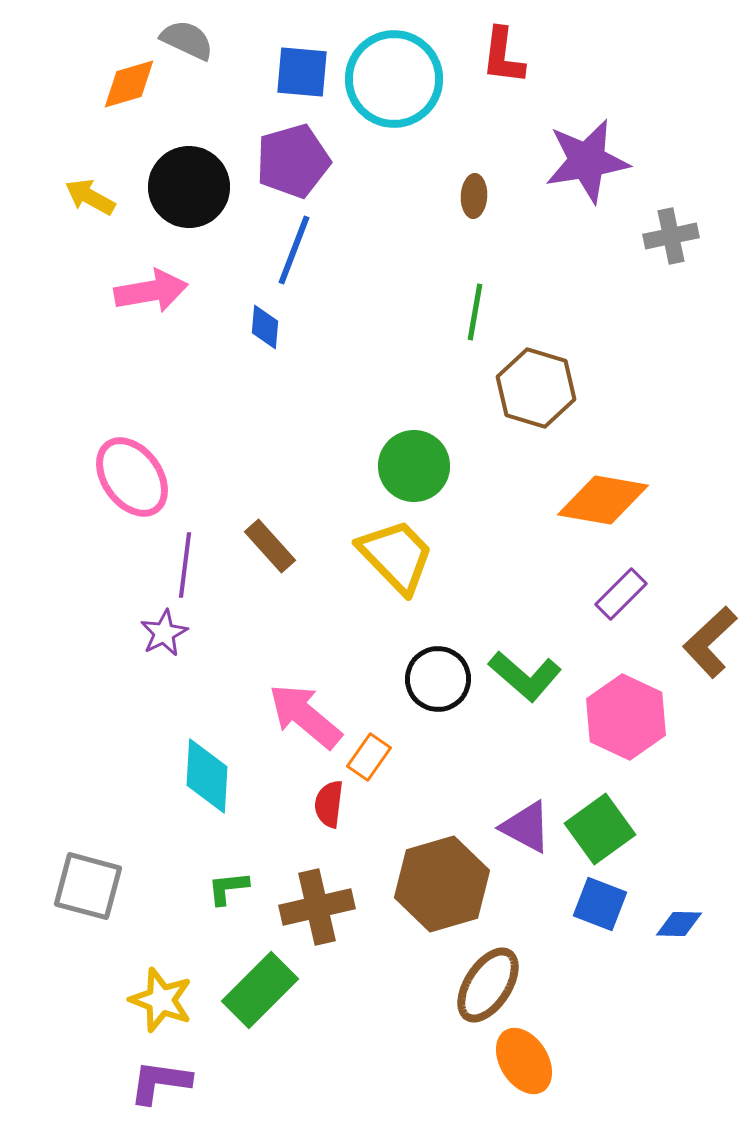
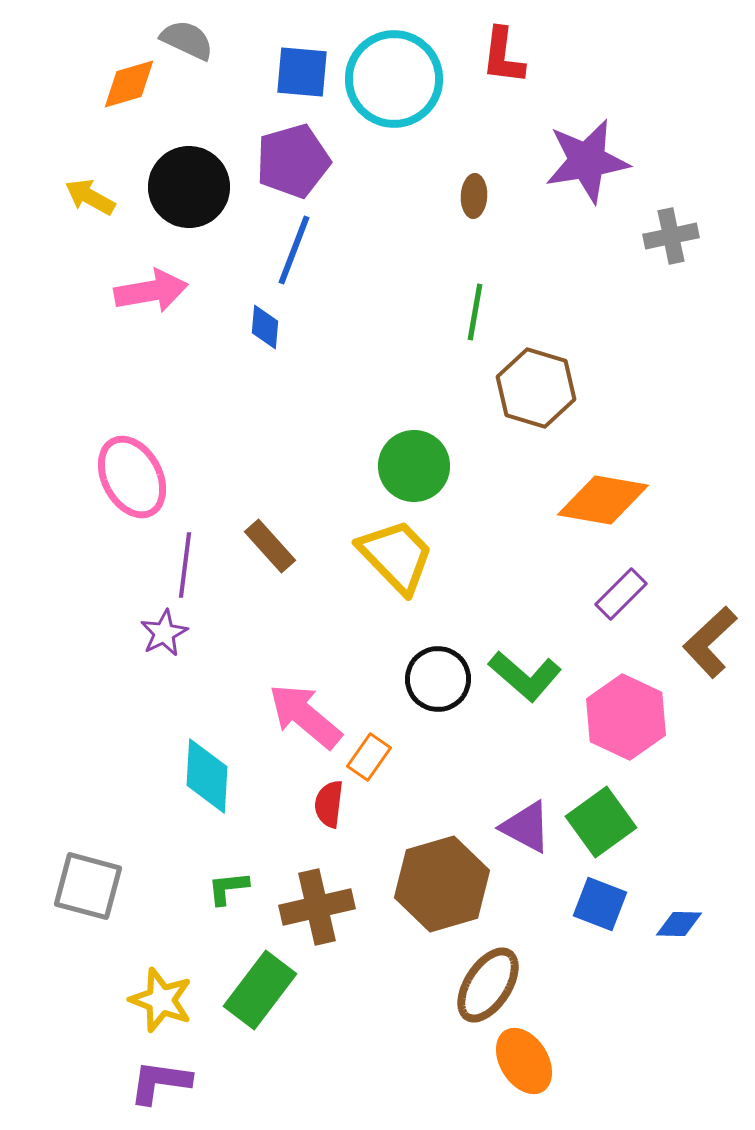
pink ellipse at (132, 477): rotated 8 degrees clockwise
green square at (600, 829): moved 1 px right, 7 px up
green rectangle at (260, 990): rotated 8 degrees counterclockwise
